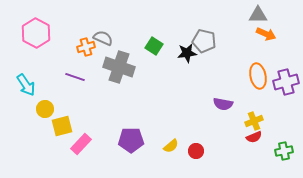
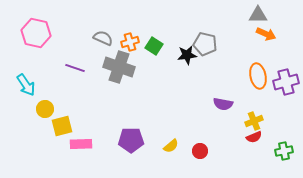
pink hexagon: rotated 16 degrees counterclockwise
gray pentagon: moved 1 px right, 3 px down
orange cross: moved 44 px right, 5 px up
black star: moved 2 px down
purple line: moved 9 px up
pink rectangle: rotated 45 degrees clockwise
red circle: moved 4 px right
